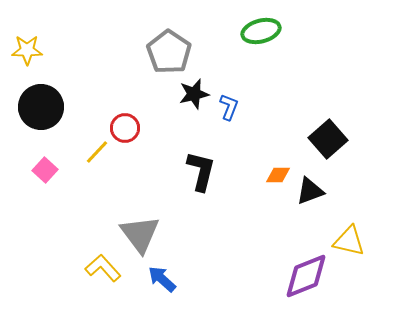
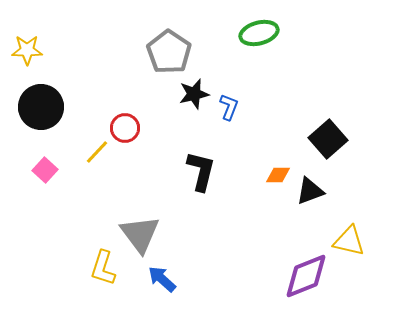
green ellipse: moved 2 px left, 2 px down
yellow L-shape: rotated 120 degrees counterclockwise
